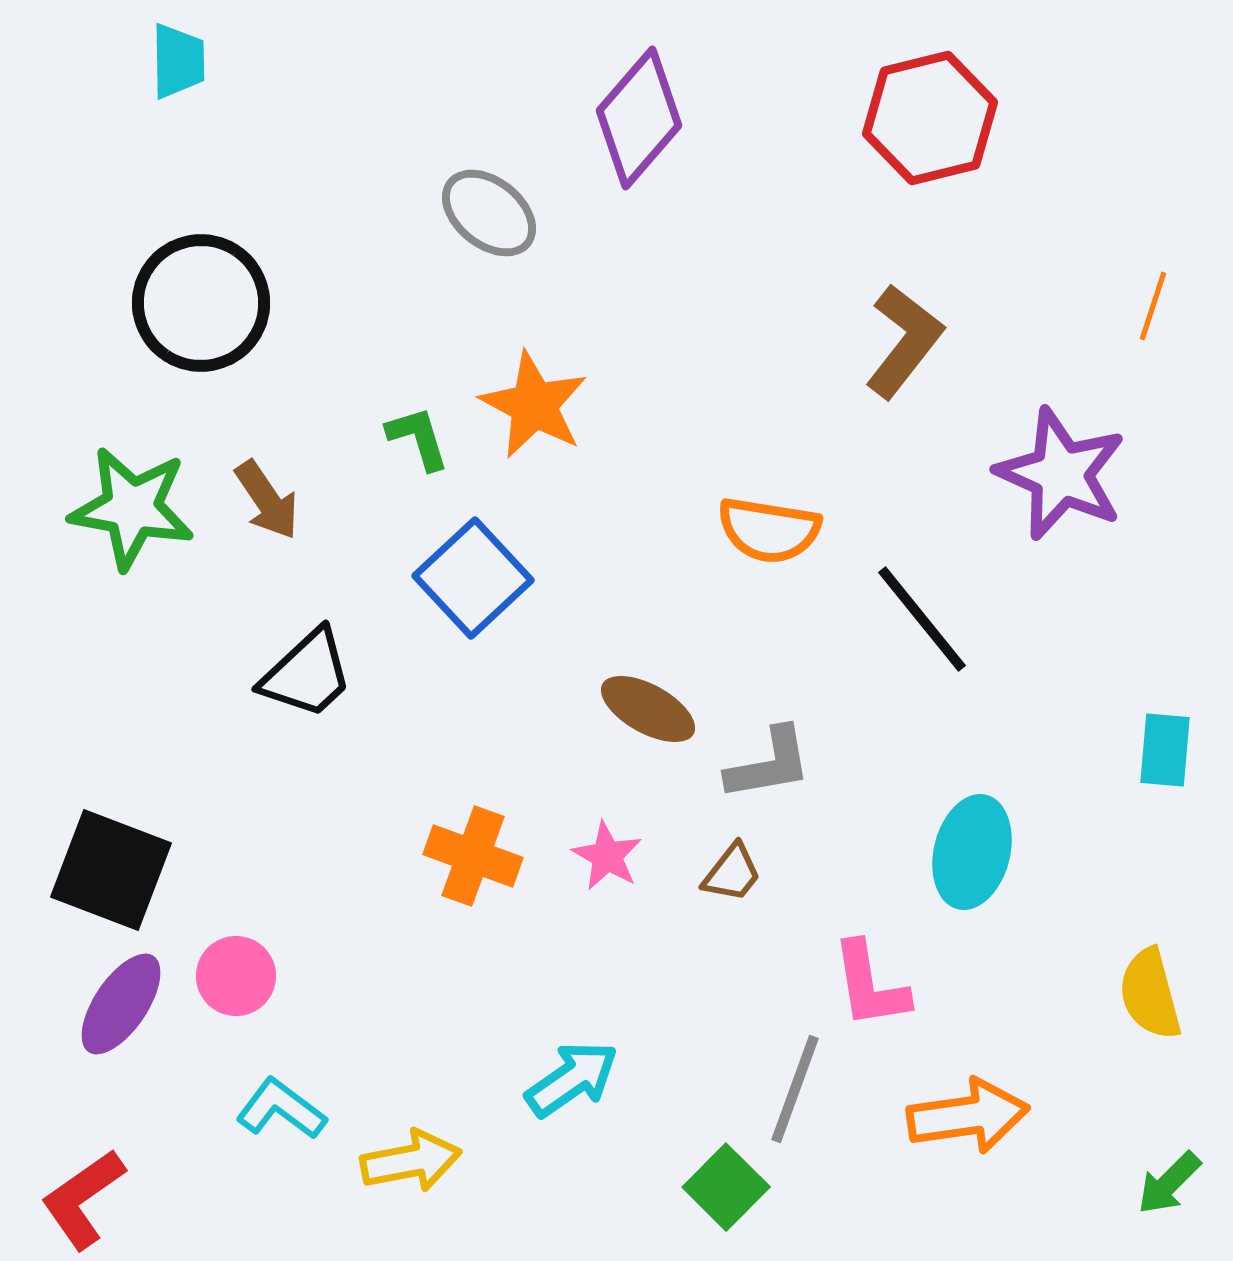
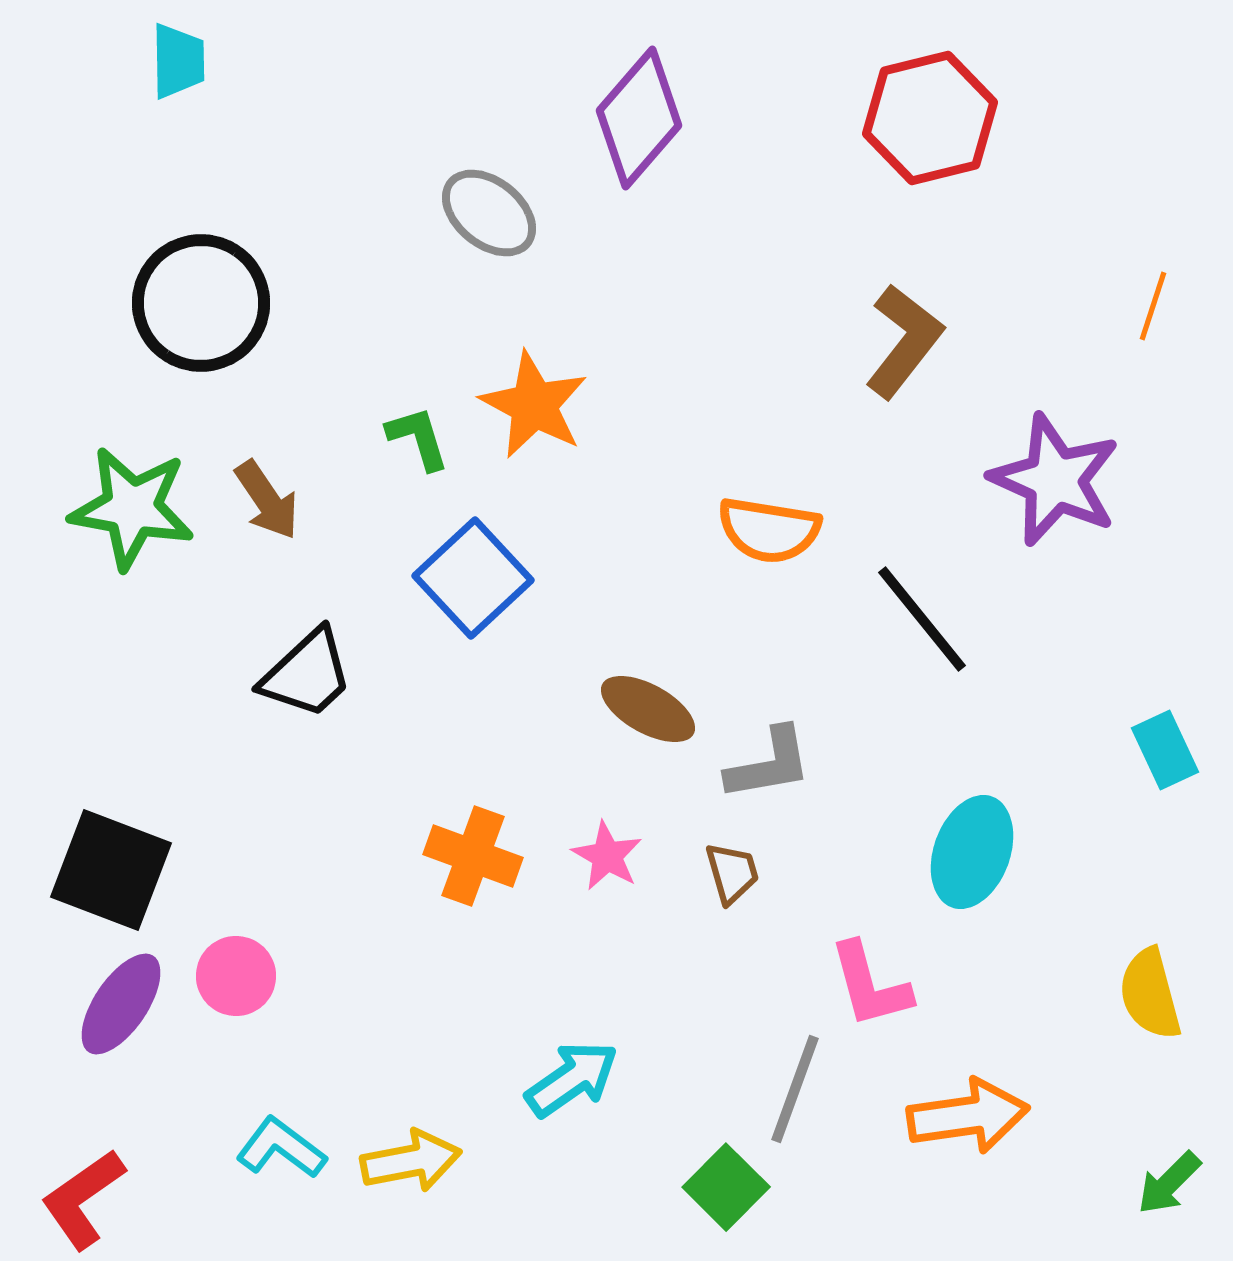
purple star: moved 6 px left, 6 px down
cyan rectangle: rotated 30 degrees counterclockwise
cyan ellipse: rotated 6 degrees clockwise
brown trapezoid: rotated 54 degrees counterclockwise
pink L-shape: rotated 6 degrees counterclockwise
cyan L-shape: moved 39 px down
